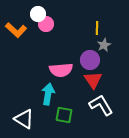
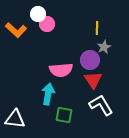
pink circle: moved 1 px right
gray star: moved 2 px down
white triangle: moved 9 px left; rotated 25 degrees counterclockwise
